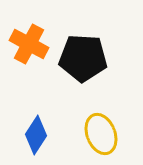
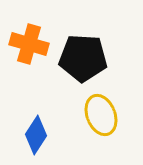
orange cross: rotated 12 degrees counterclockwise
yellow ellipse: moved 19 px up
